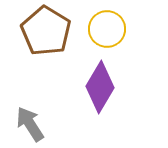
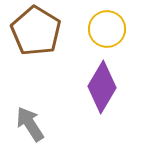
brown pentagon: moved 10 px left
purple diamond: moved 2 px right
